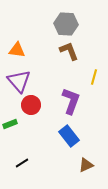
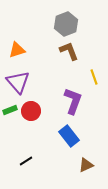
gray hexagon: rotated 25 degrees counterclockwise
orange triangle: rotated 24 degrees counterclockwise
yellow line: rotated 35 degrees counterclockwise
purple triangle: moved 1 px left, 1 px down
purple L-shape: moved 2 px right
red circle: moved 6 px down
green rectangle: moved 14 px up
black line: moved 4 px right, 2 px up
